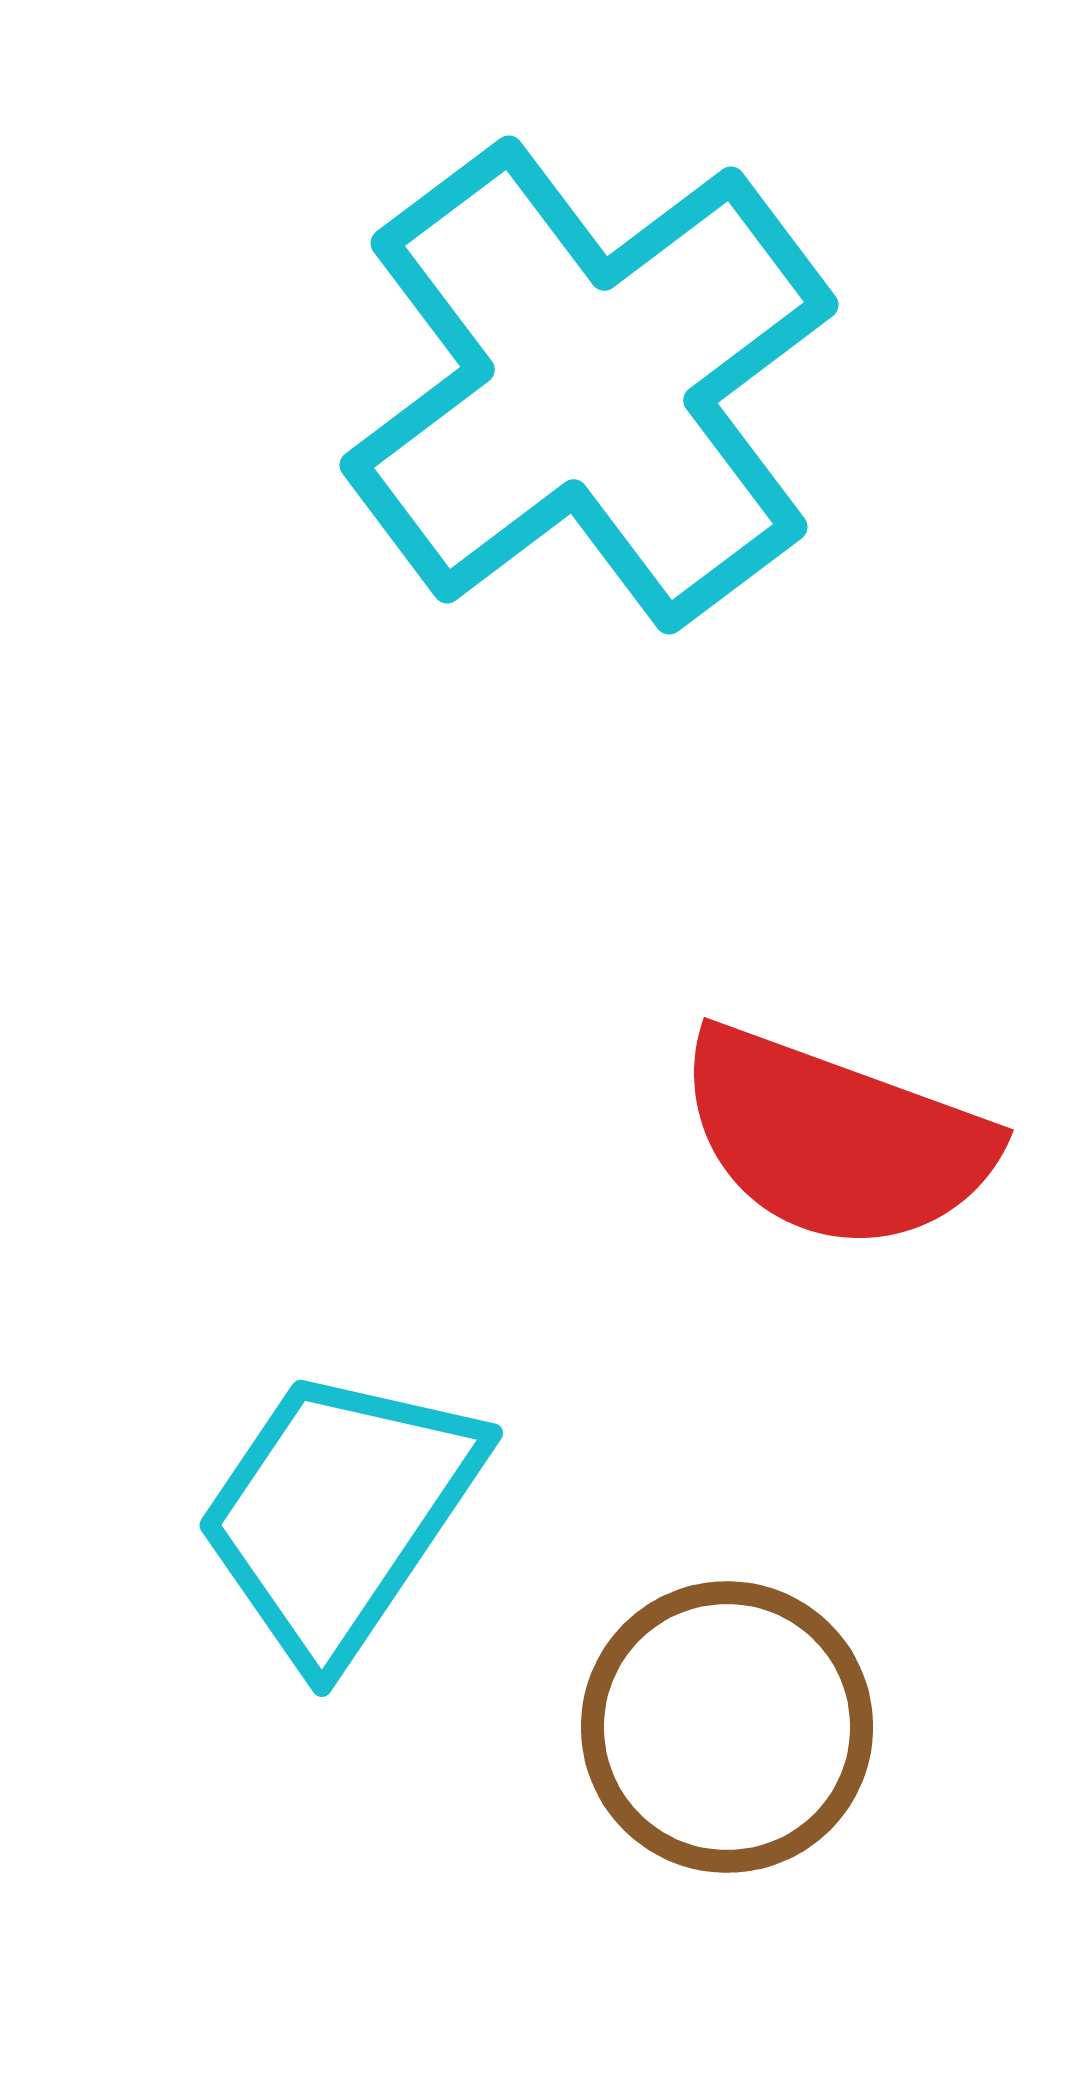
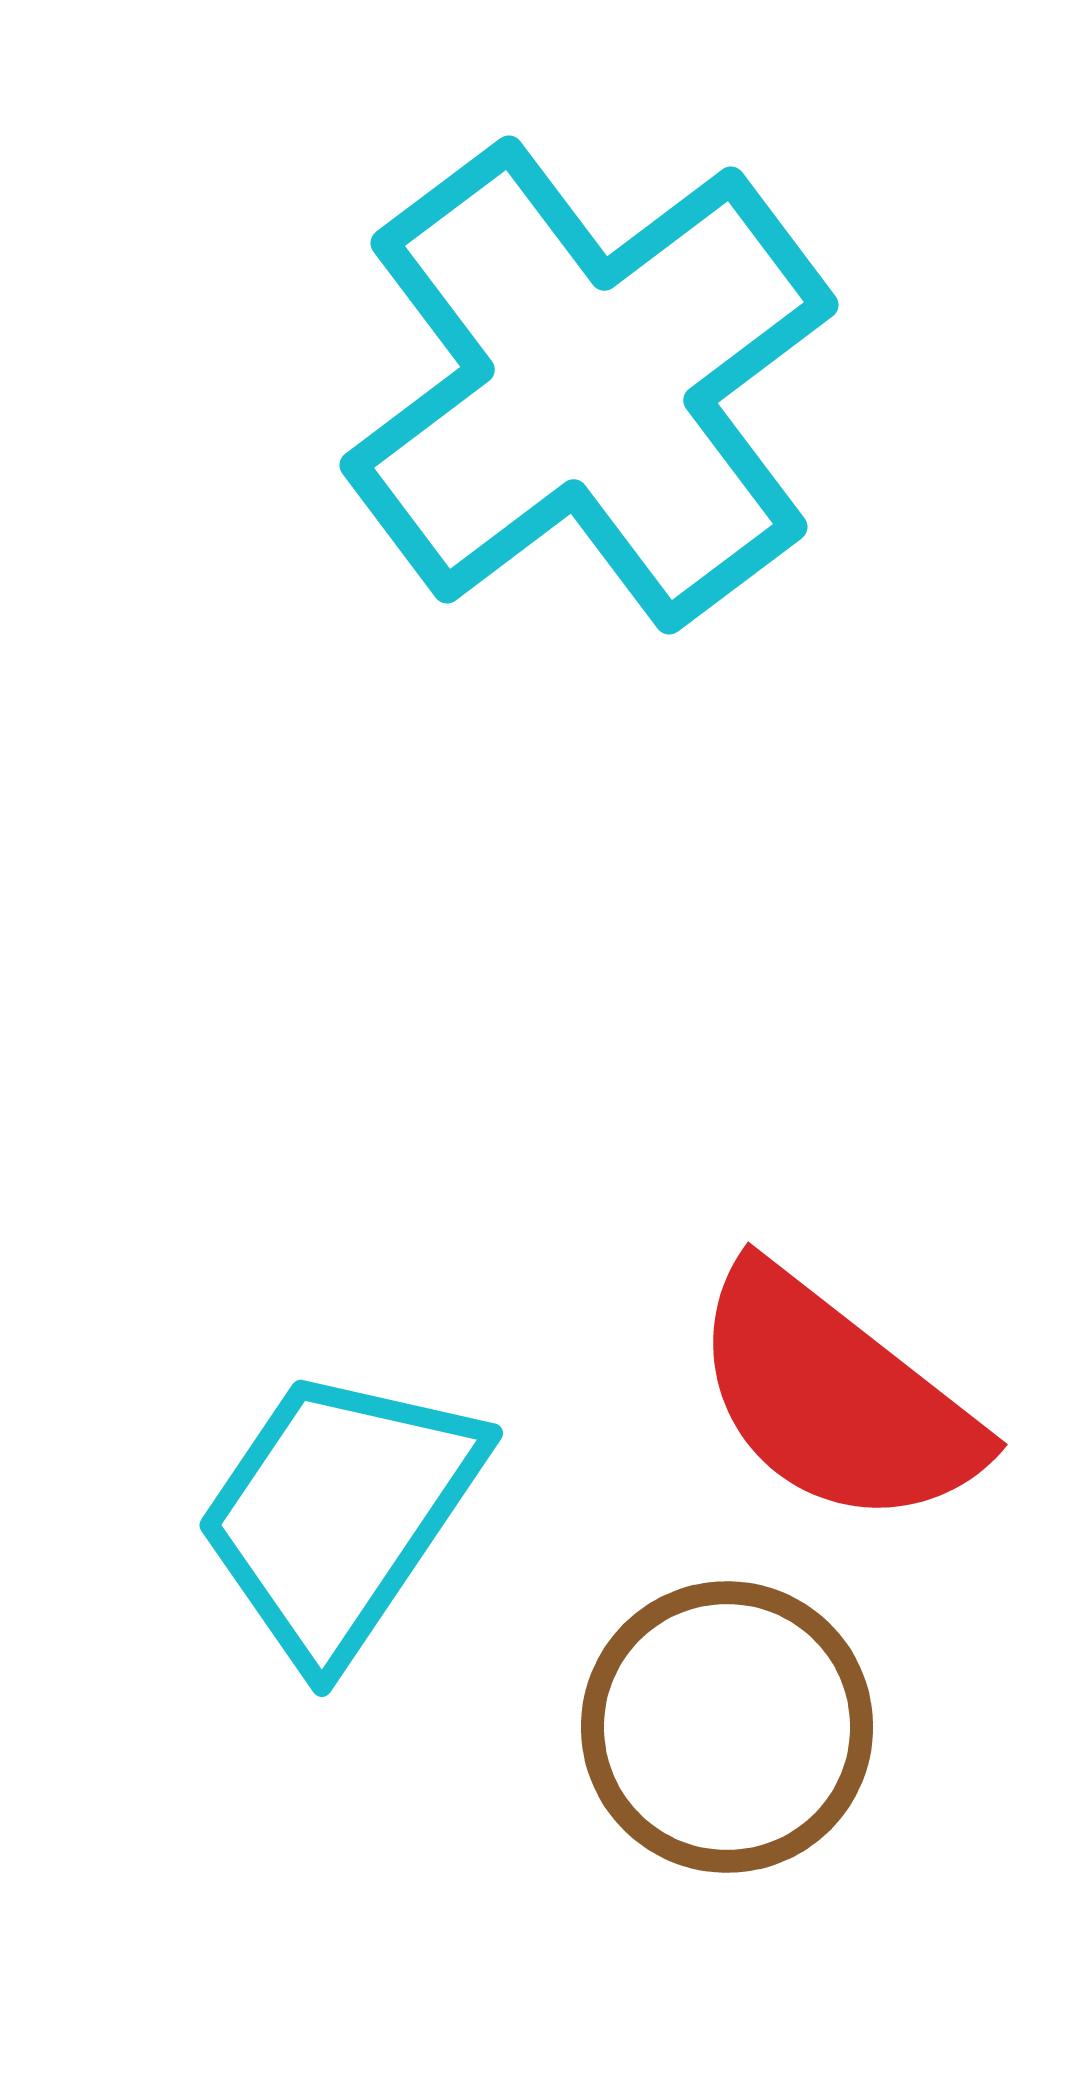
red semicircle: moved 259 px down; rotated 18 degrees clockwise
